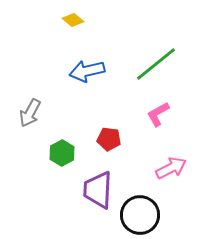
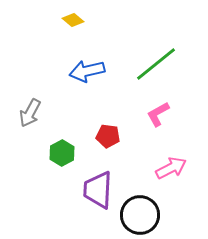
red pentagon: moved 1 px left, 3 px up
